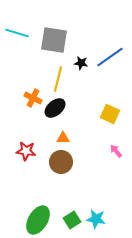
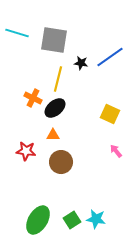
orange triangle: moved 10 px left, 3 px up
